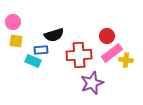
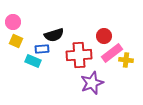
red circle: moved 3 px left
yellow square: rotated 16 degrees clockwise
blue rectangle: moved 1 px right, 1 px up
